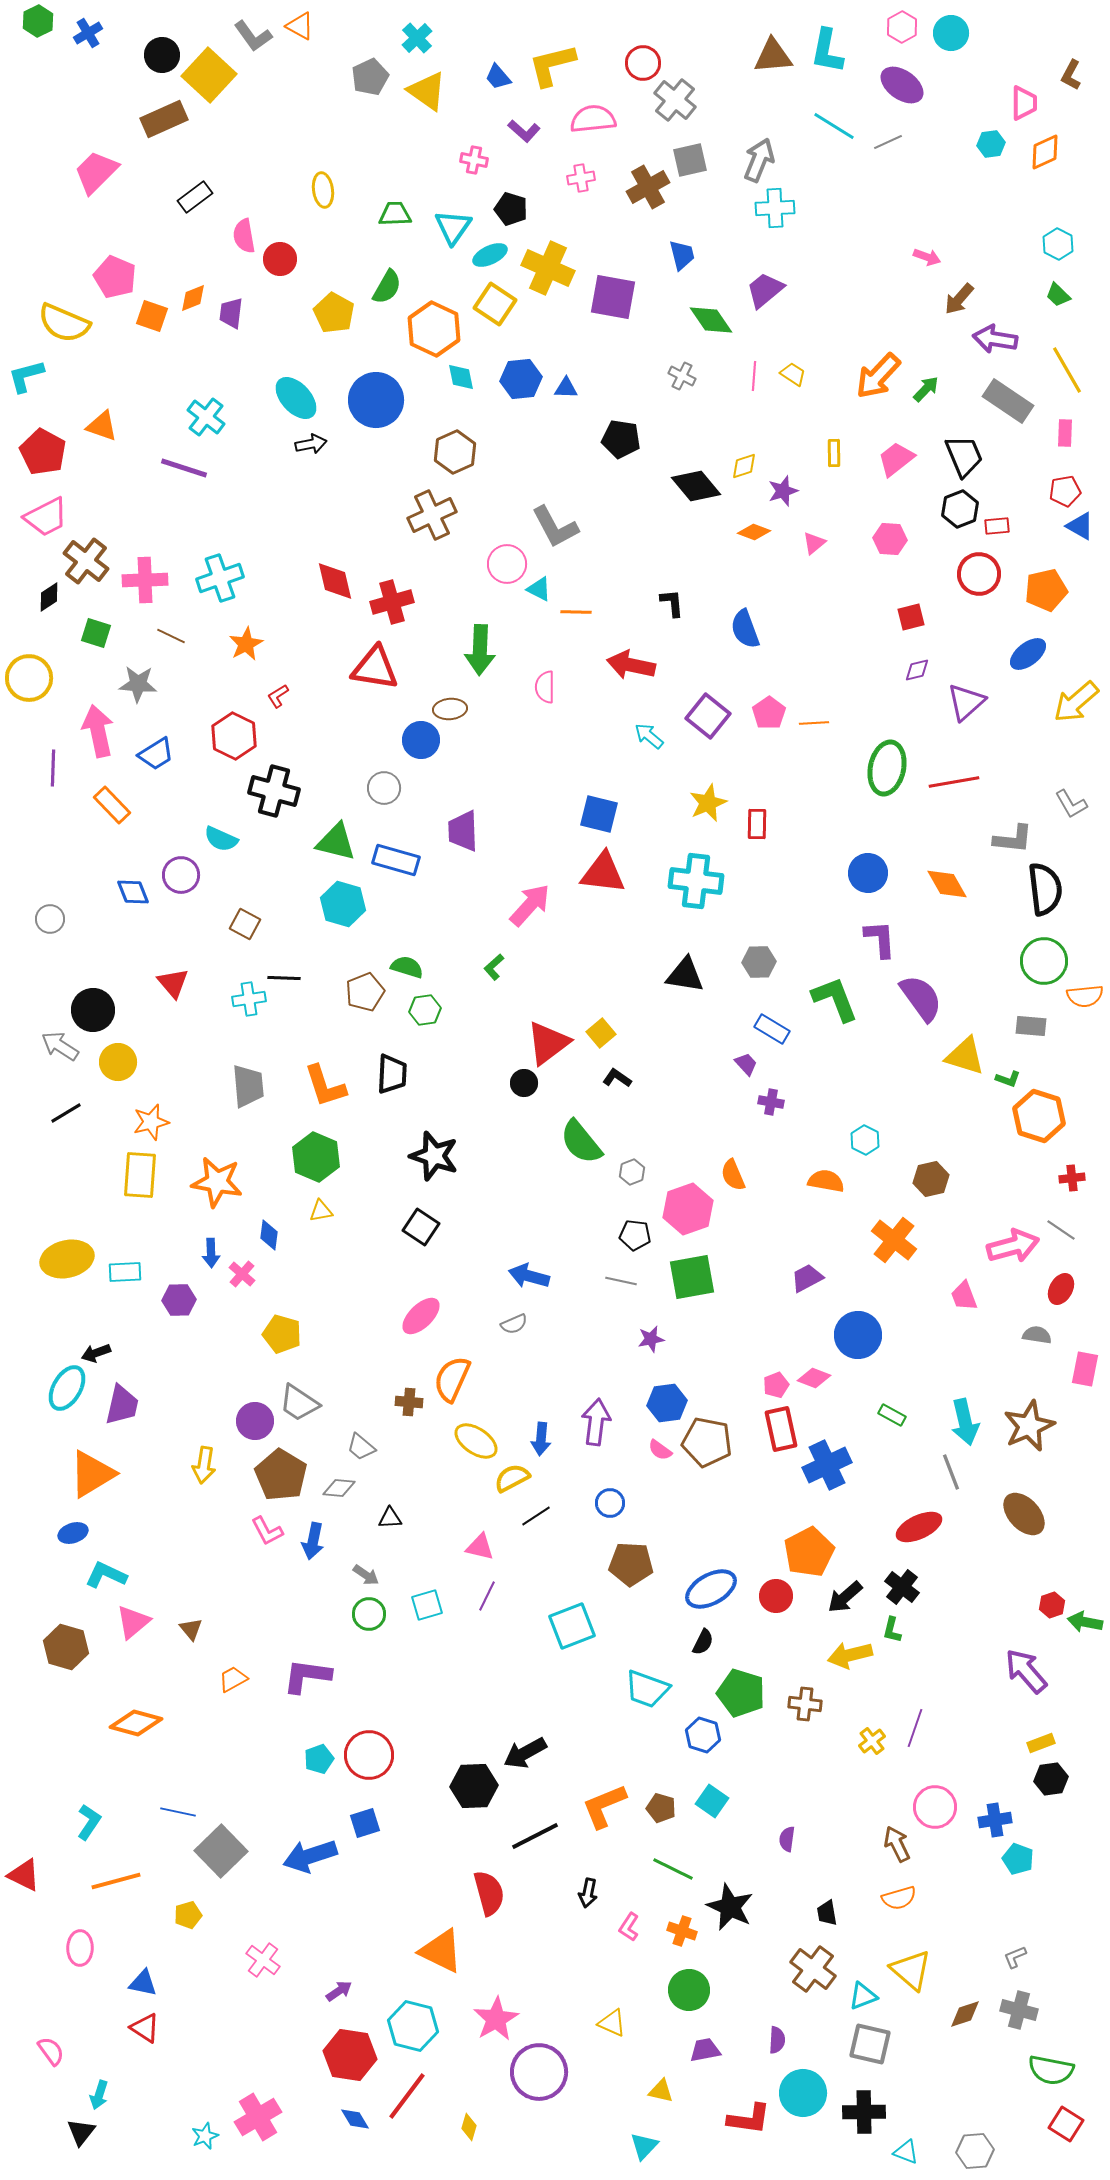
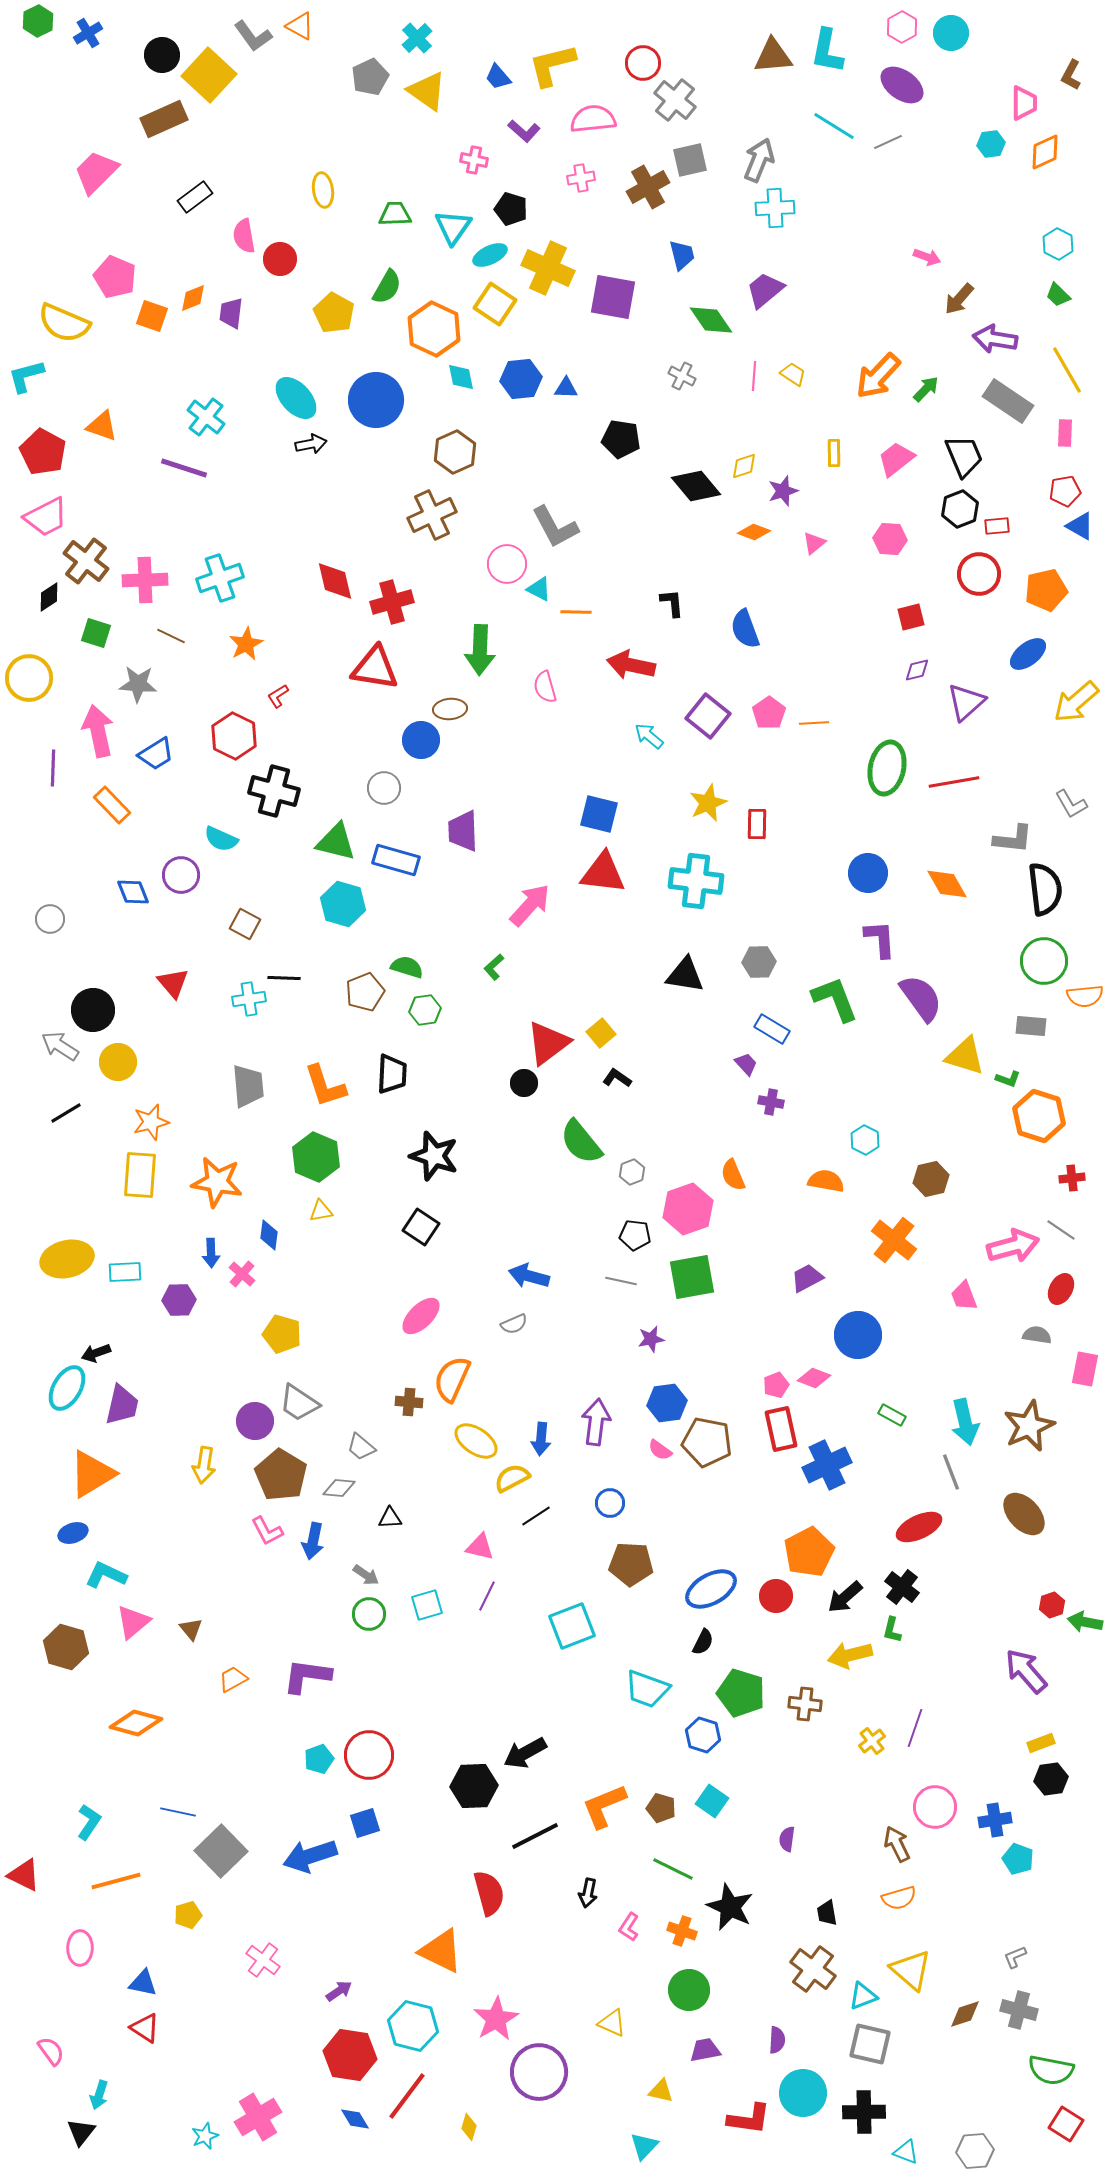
pink semicircle at (545, 687): rotated 16 degrees counterclockwise
